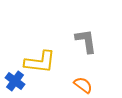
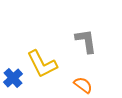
yellow L-shape: moved 2 px right, 2 px down; rotated 56 degrees clockwise
blue cross: moved 2 px left, 3 px up; rotated 12 degrees clockwise
